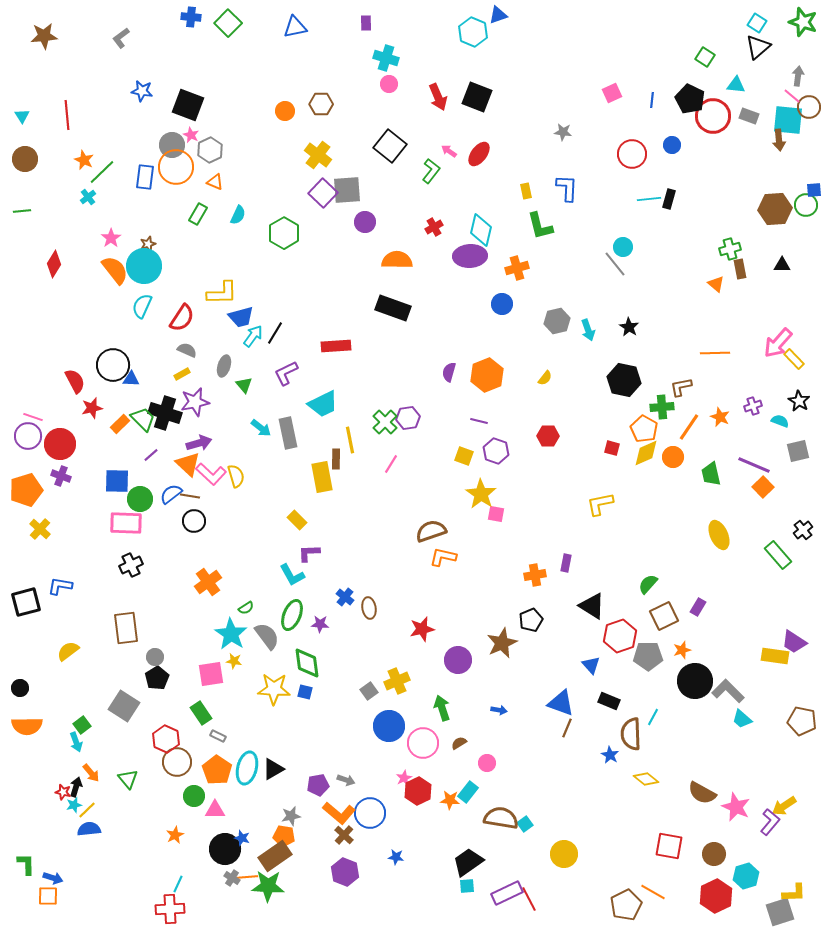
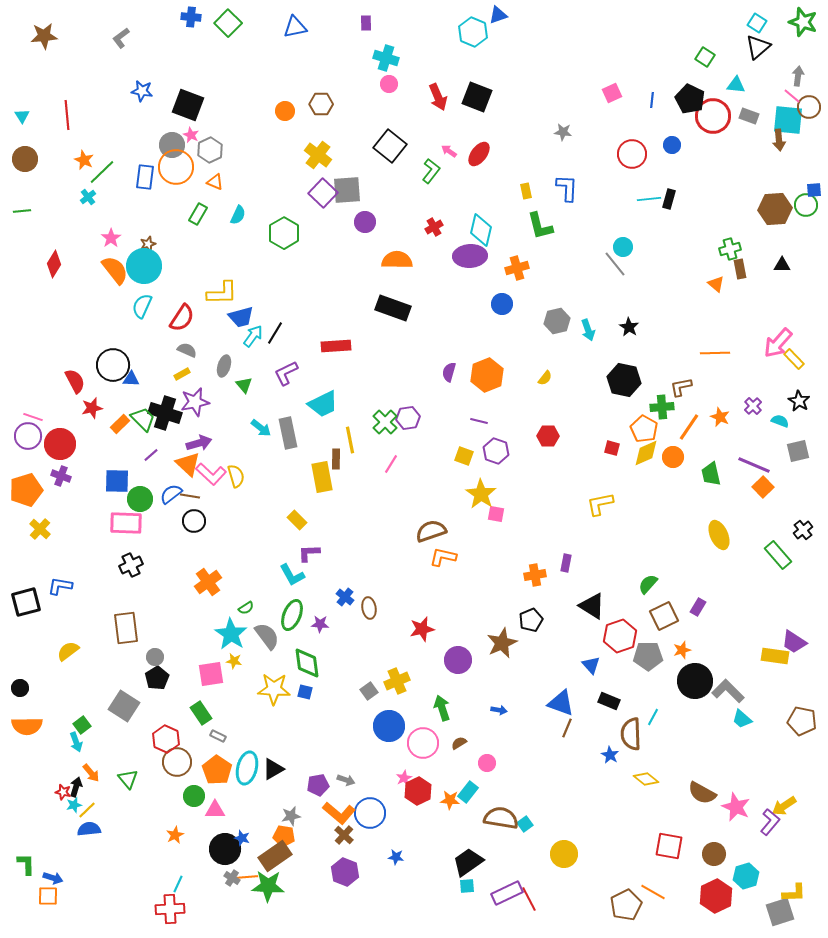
purple cross at (753, 406): rotated 24 degrees counterclockwise
